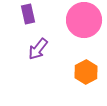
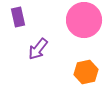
purple rectangle: moved 10 px left, 3 px down
orange hexagon: rotated 15 degrees clockwise
